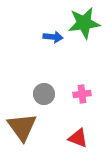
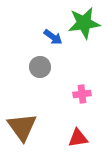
blue arrow: rotated 30 degrees clockwise
gray circle: moved 4 px left, 27 px up
red triangle: rotated 30 degrees counterclockwise
